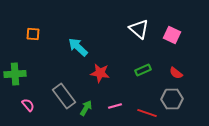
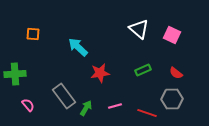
red star: rotated 18 degrees counterclockwise
